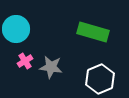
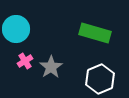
green rectangle: moved 2 px right, 1 px down
gray star: rotated 30 degrees clockwise
